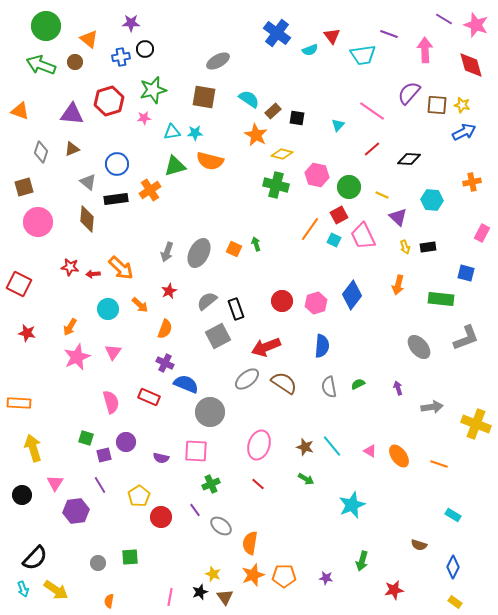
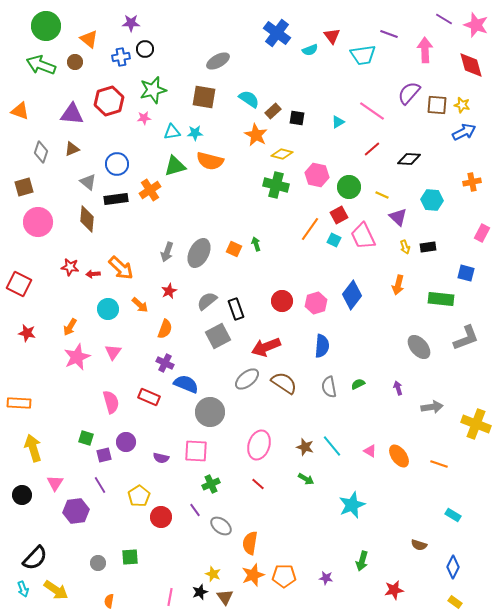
cyan triangle at (338, 125): moved 3 px up; rotated 16 degrees clockwise
